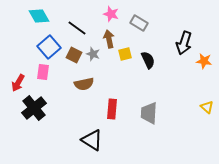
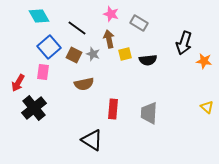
black semicircle: rotated 108 degrees clockwise
red rectangle: moved 1 px right
